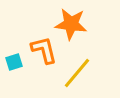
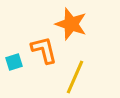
orange star: rotated 12 degrees clockwise
yellow line: moved 2 px left, 4 px down; rotated 16 degrees counterclockwise
